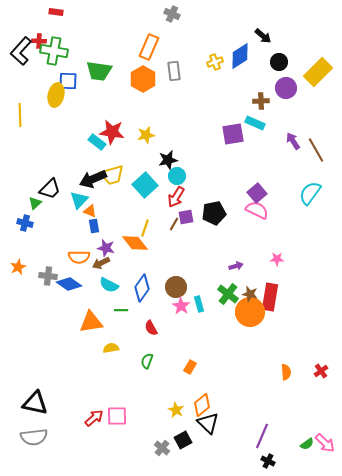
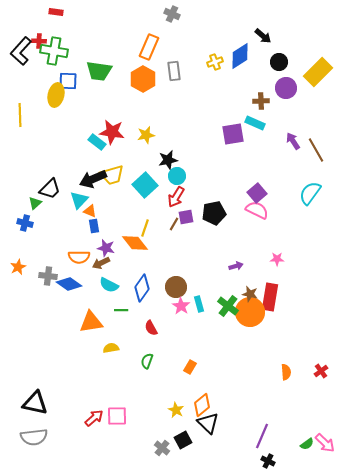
green cross at (228, 294): moved 12 px down
